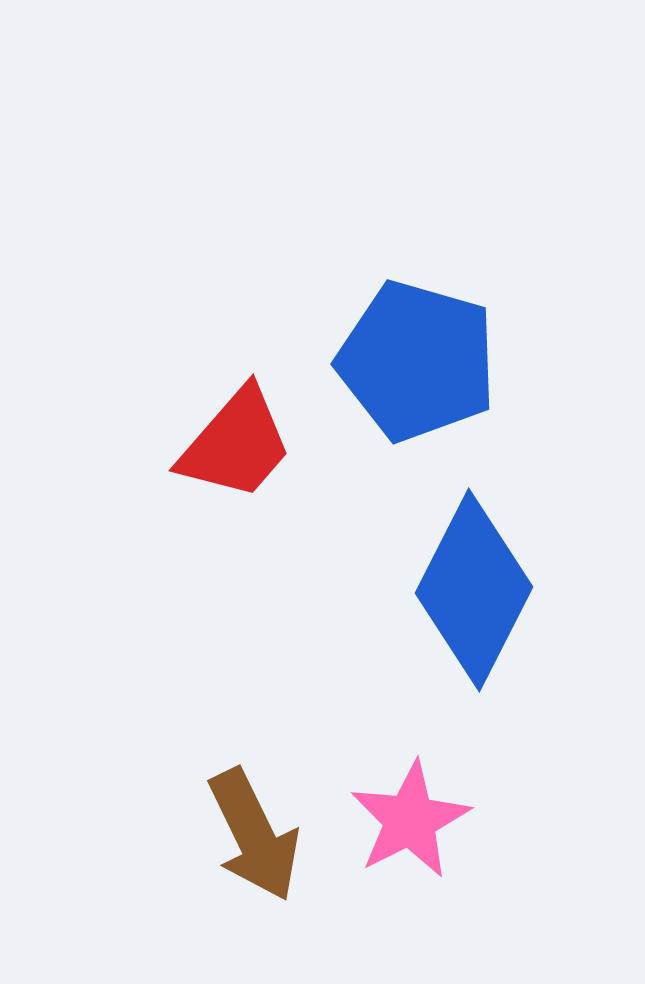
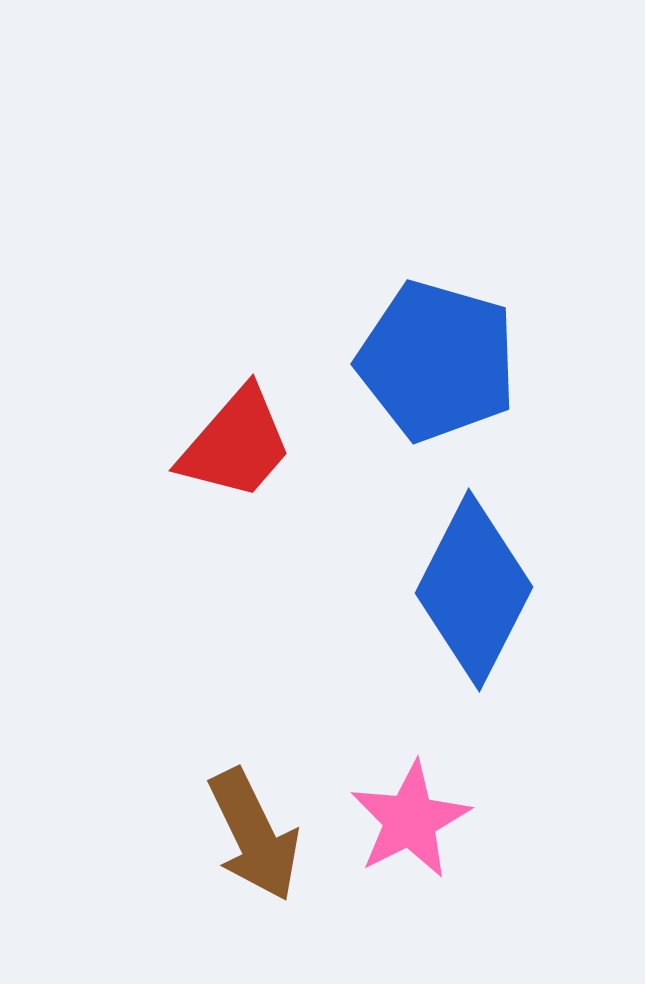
blue pentagon: moved 20 px right
